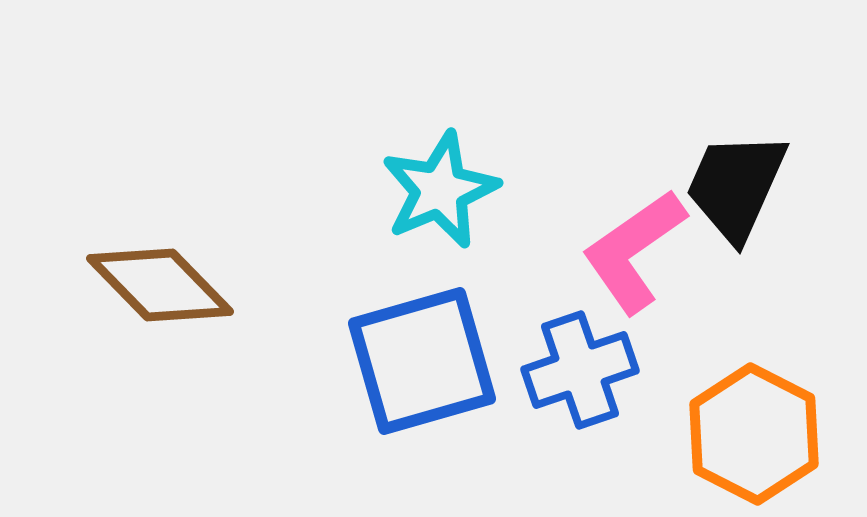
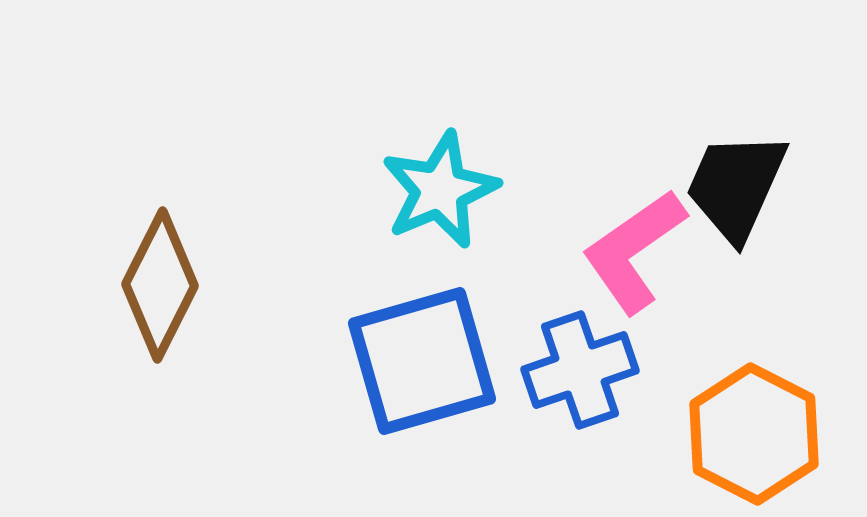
brown diamond: rotated 71 degrees clockwise
